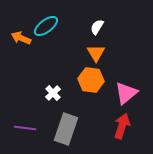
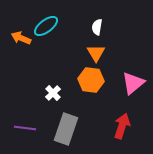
white semicircle: rotated 21 degrees counterclockwise
pink triangle: moved 7 px right, 10 px up
